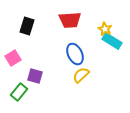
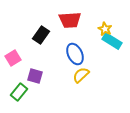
black rectangle: moved 14 px right, 9 px down; rotated 18 degrees clockwise
